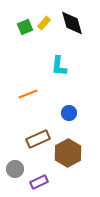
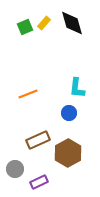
cyan L-shape: moved 18 px right, 22 px down
brown rectangle: moved 1 px down
